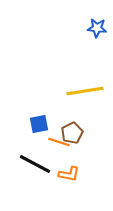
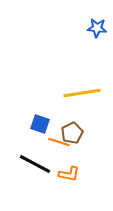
yellow line: moved 3 px left, 2 px down
blue square: moved 1 px right; rotated 30 degrees clockwise
